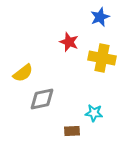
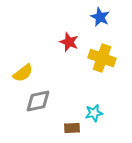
blue star: rotated 24 degrees counterclockwise
yellow cross: rotated 8 degrees clockwise
gray diamond: moved 4 px left, 2 px down
cyan star: rotated 18 degrees counterclockwise
brown rectangle: moved 3 px up
